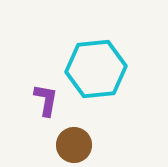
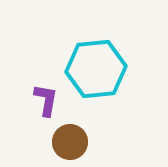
brown circle: moved 4 px left, 3 px up
